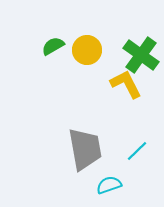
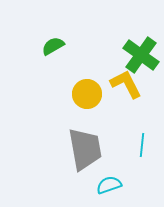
yellow circle: moved 44 px down
cyan line: moved 5 px right, 6 px up; rotated 40 degrees counterclockwise
